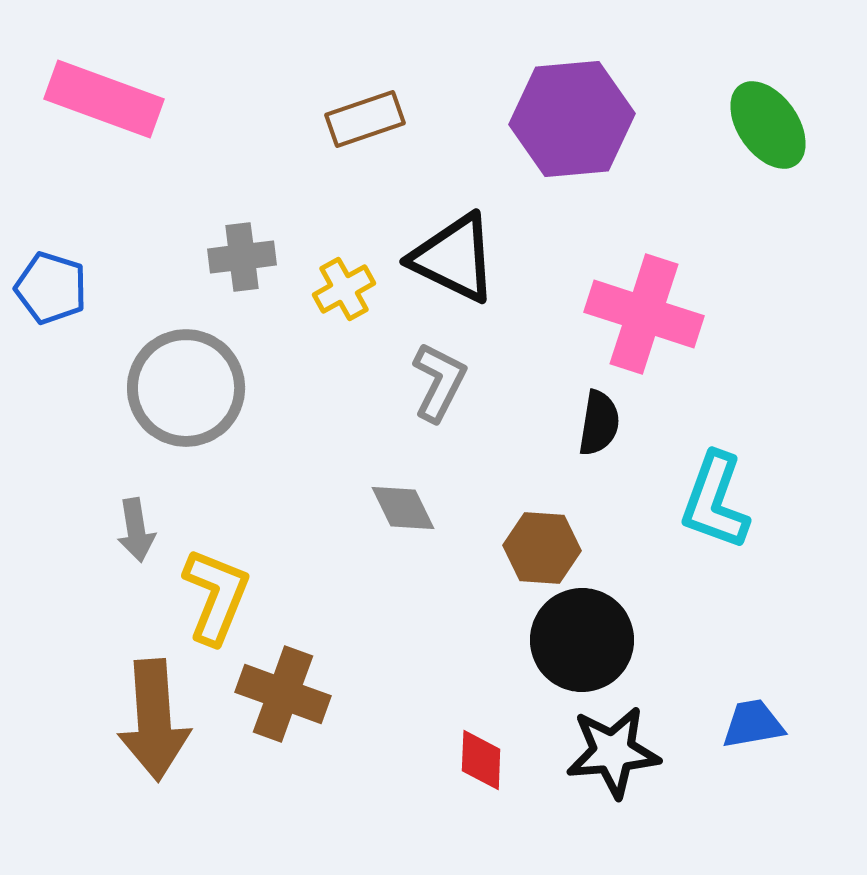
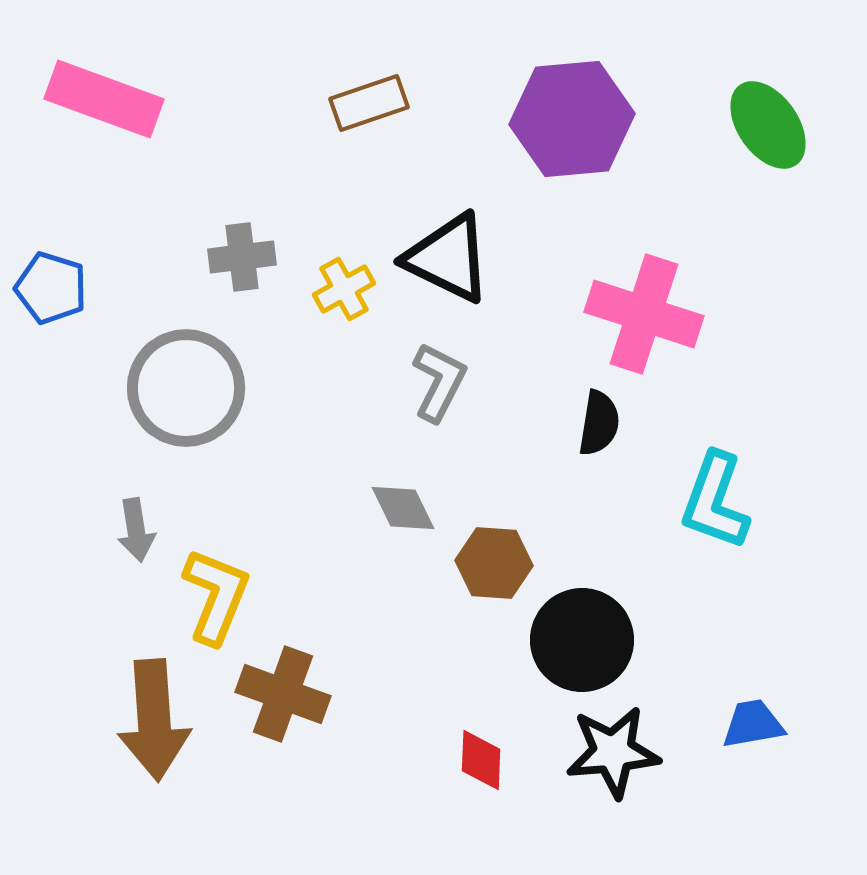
brown rectangle: moved 4 px right, 16 px up
black triangle: moved 6 px left
brown hexagon: moved 48 px left, 15 px down
